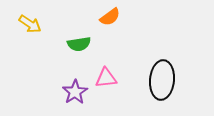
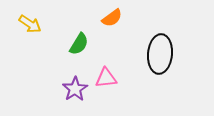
orange semicircle: moved 2 px right, 1 px down
green semicircle: rotated 50 degrees counterclockwise
black ellipse: moved 2 px left, 26 px up
purple star: moved 3 px up
